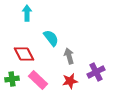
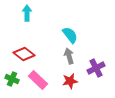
cyan semicircle: moved 19 px right, 3 px up
red diamond: rotated 25 degrees counterclockwise
purple cross: moved 4 px up
green cross: rotated 32 degrees clockwise
